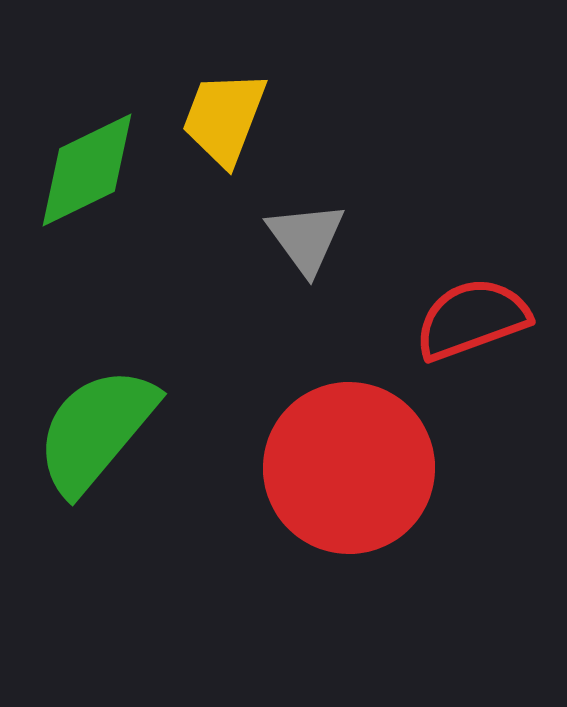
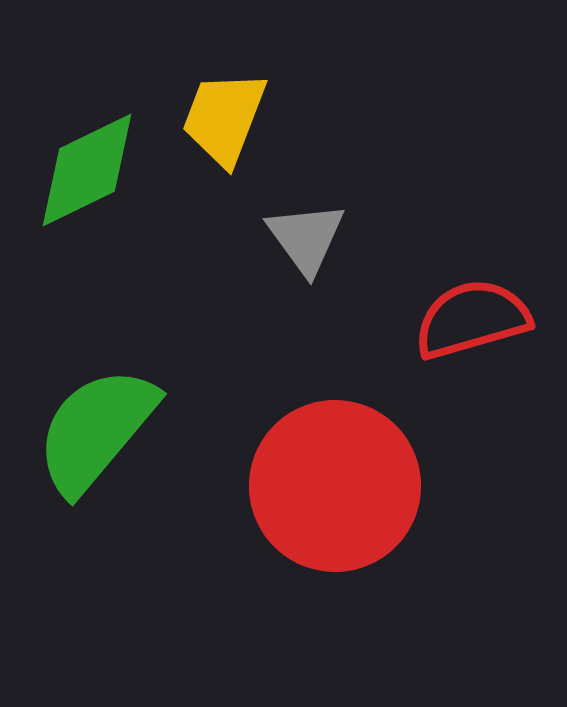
red semicircle: rotated 4 degrees clockwise
red circle: moved 14 px left, 18 px down
